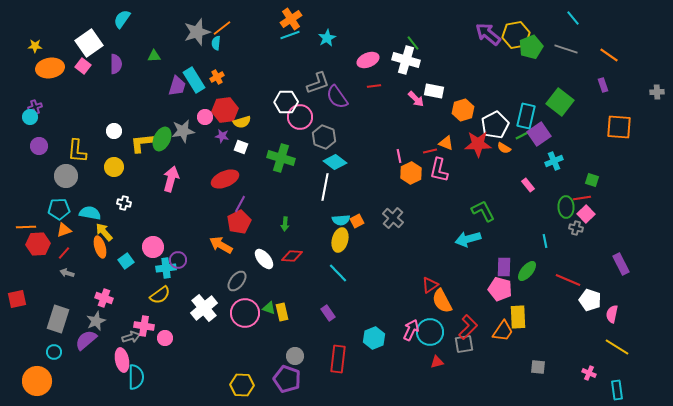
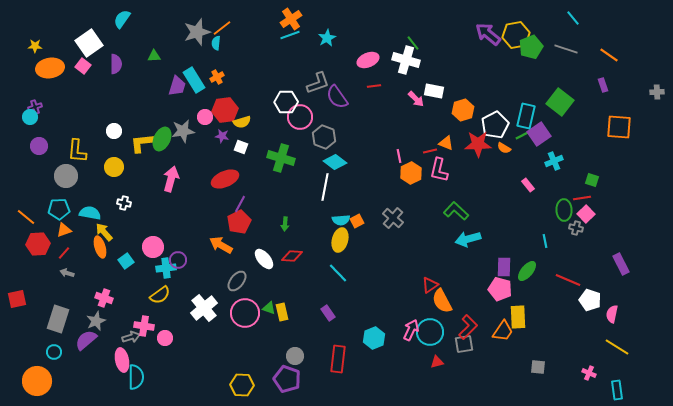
green ellipse at (566, 207): moved 2 px left, 3 px down
green L-shape at (483, 211): moved 27 px left; rotated 20 degrees counterclockwise
orange line at (26, 227): moved 10 px up; rotated 42 degrees clockwise
